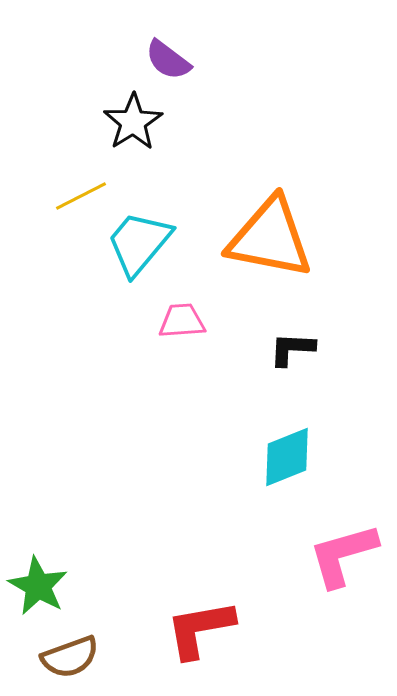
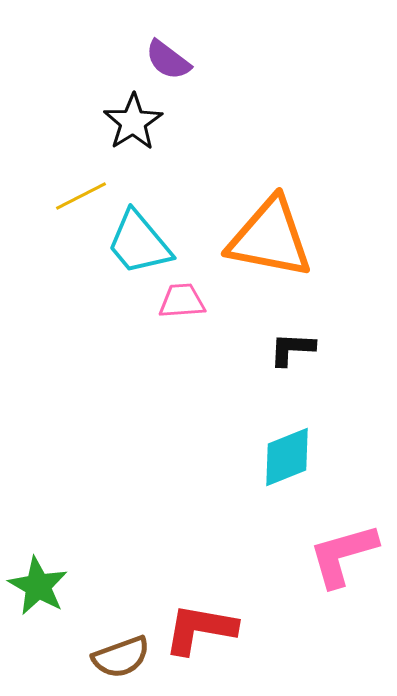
cyan trapezoid: rotated 80 degrees counterclockwise
pink trapezoid: moved 20 px up
red L-shape: rotated 20 degrees clockwise
brown semicircle: moved 51 px right
